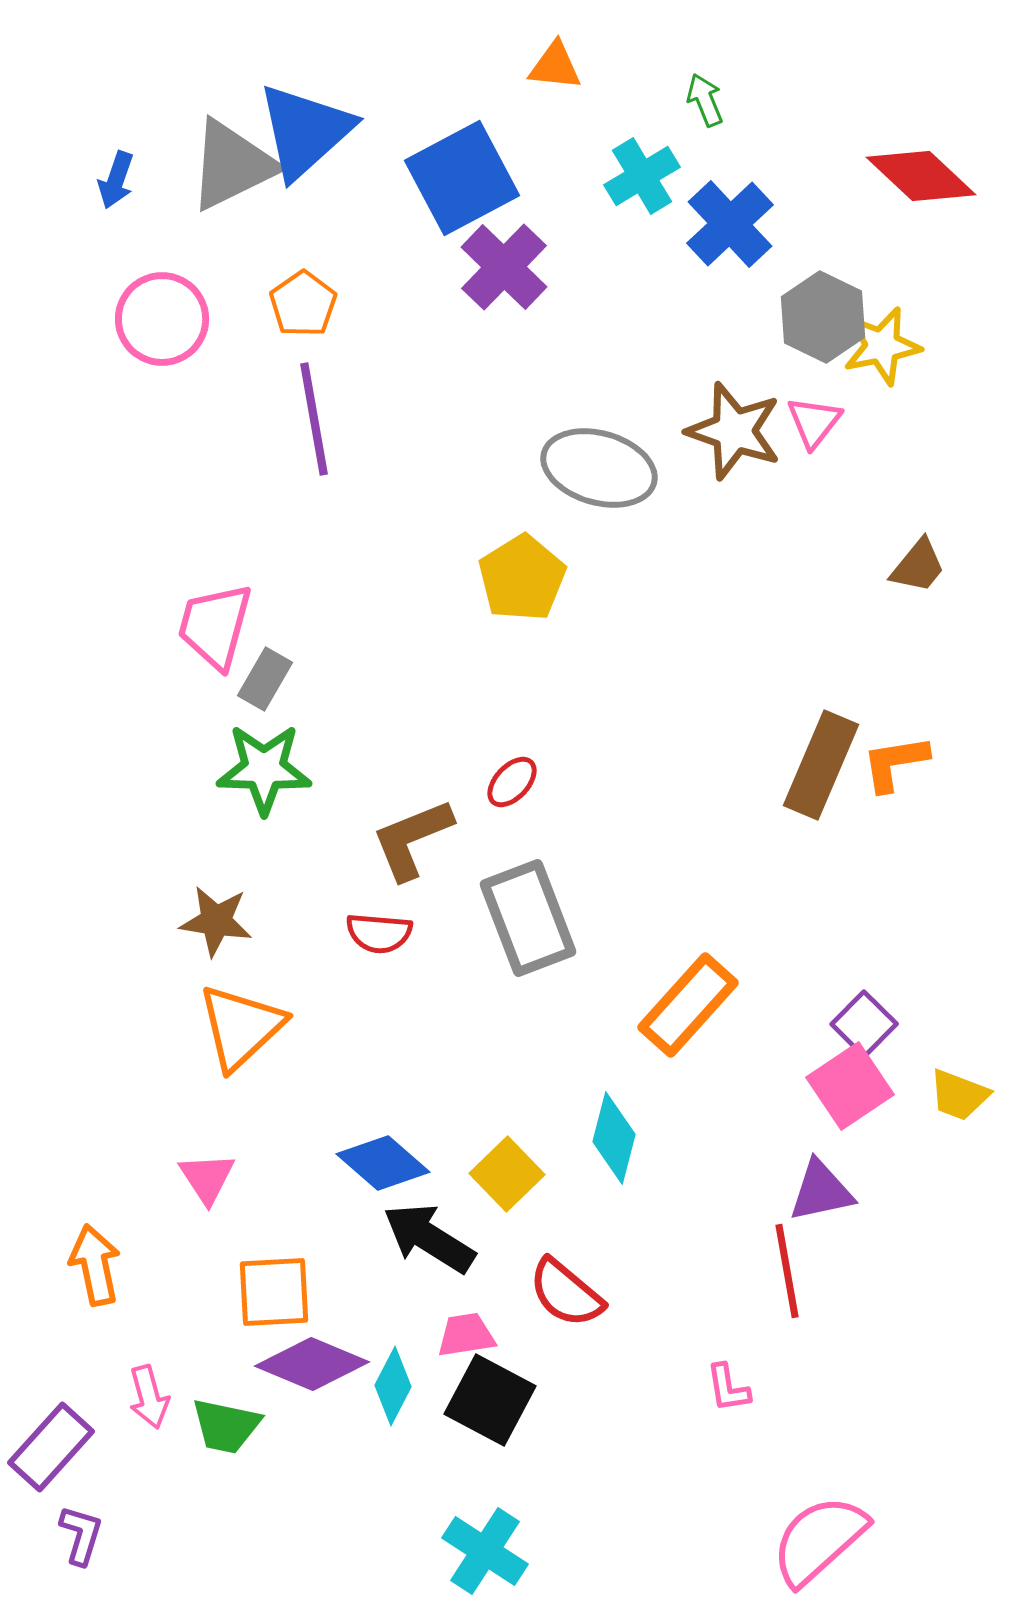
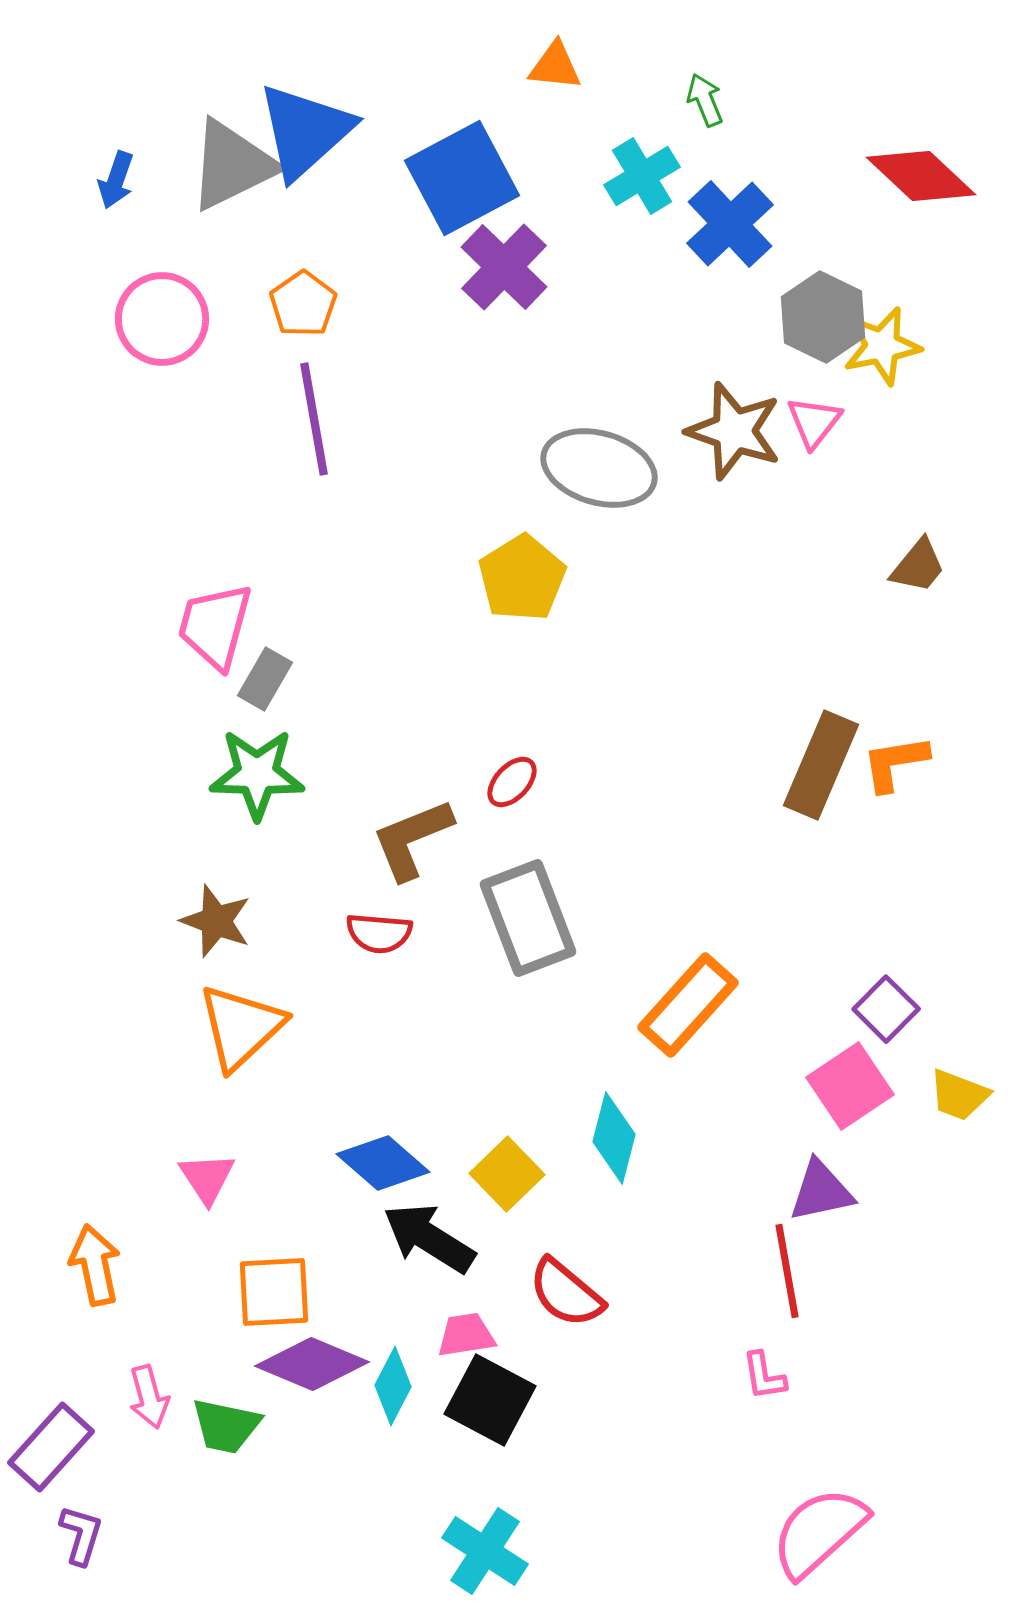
green star at (264, 769): moved 7 px left, 5 px down
brown star at (216, 921): rotated 12 degrees clockwise
purple square at (864, 1024): moved 22 px right, 15 px up
pink L-shape at (728, 1388): moved 36 px right, 12 px up
pink semicircle at (819, 1540): moved 8 px up
